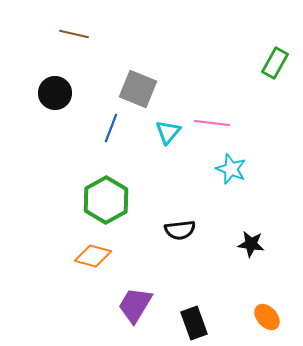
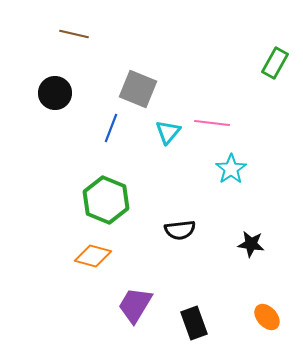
cyan star: rotated 16 degrees clockwise
green hexagon: rotated 9 degrees counterclockwise
